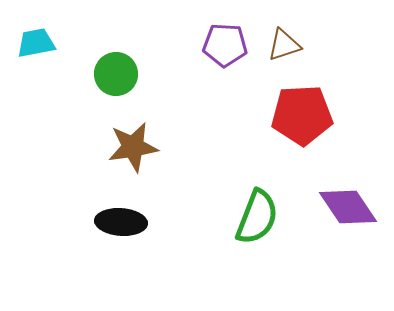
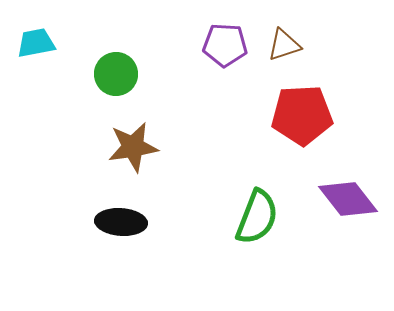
purple diamond: moved 8 px up; rotated 4 degrees counterclockwise
